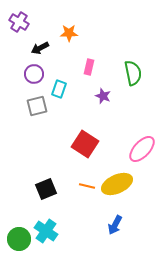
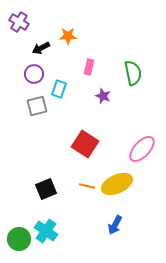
orange star: moved 1 px left, 3 px down
black arrow: moved 1 px right
